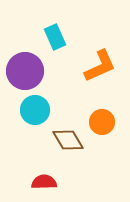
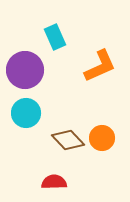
purple circle: moved 1 px up
cyan circle: moved 9 px left, 3 px down
orange circle: moved 16 px down
brown diamond: rotated 12 degrees counterclockwise
red semicircle: moved 10 px right
